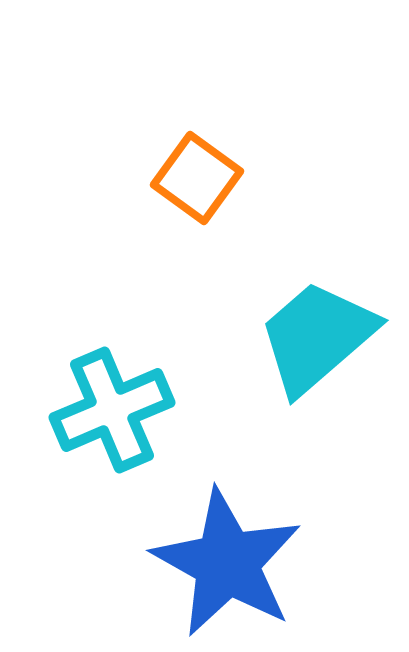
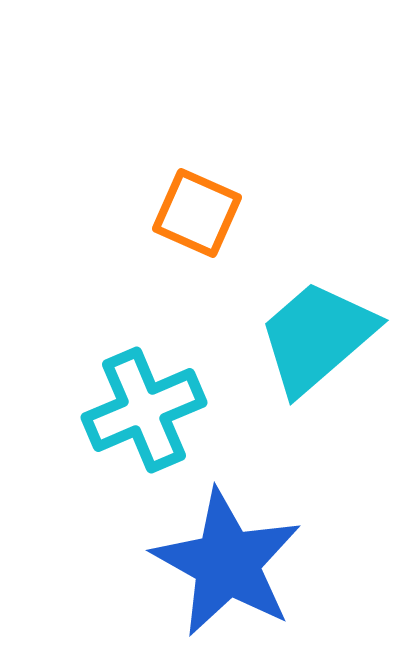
orange square: moved 35 px down; rotated 12 degrees counterclockwise
cyan cross: moved 32 px right
